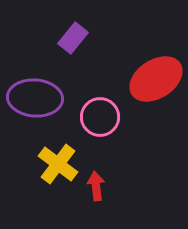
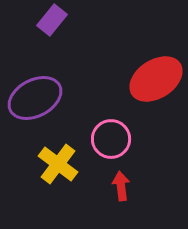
purple rectangle: moved 21 px left, 18 px up
purple ellipse: rotated 32 degrees counterclockwise
pink circle: moved 11 px right, 22 px down
red arrow: moved 25 px right
